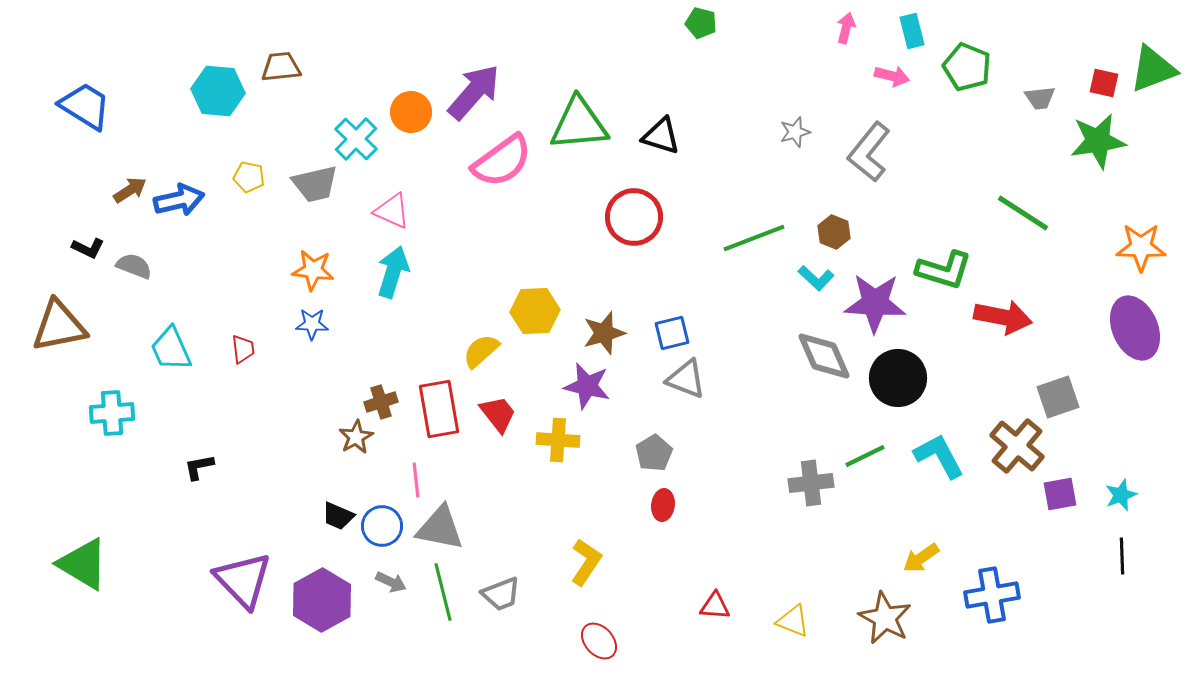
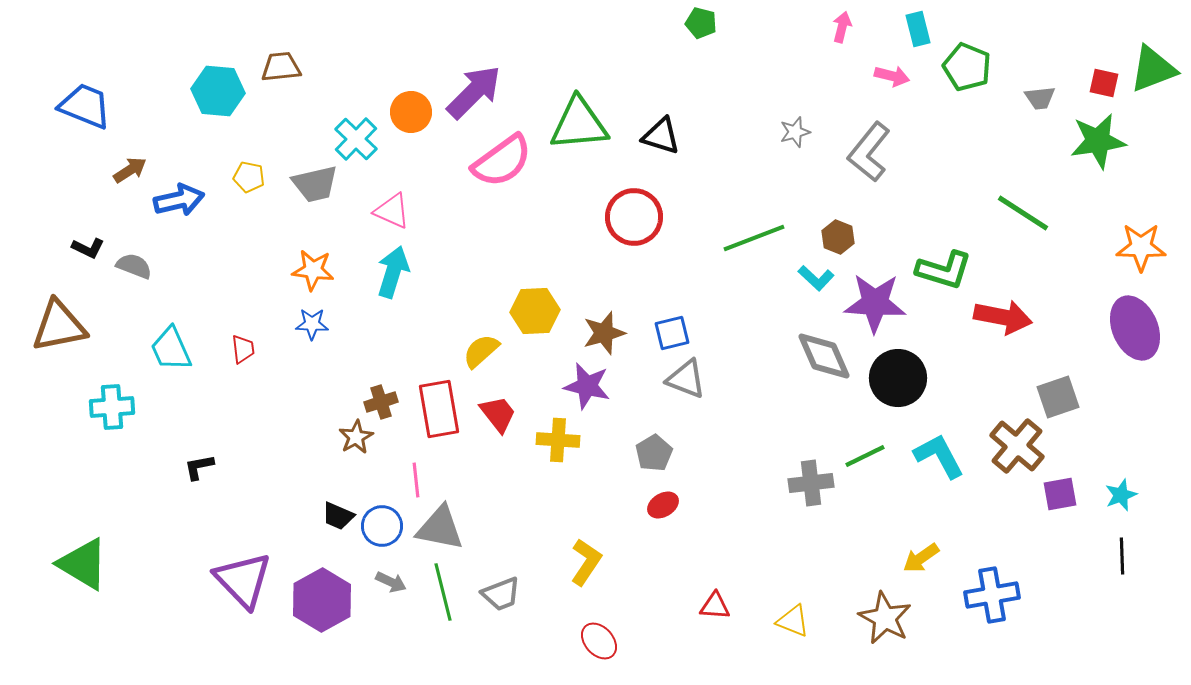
pink arrow at (846, 28): moved 4 px left, 1 px up
cyan rectangle at (912, 31): moved 6 px right, 2 px up
purple arrow at (474, 92): rotated 4 degrees clockwise
blue trapezoid at (85, 106): rotated 10 degrees counterclockwise
brown arrow at (130, 190): moved 20 px up
brown hexagon at (834, 232): moved 4 px right, 5 px down
cyan cross at (112, 413): moved 6 px up
red ellipse at (663, 505): rotated 52 degrees clockwise
